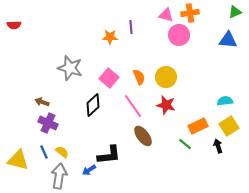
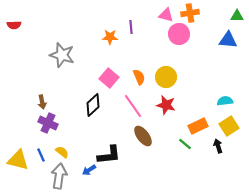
green triangle: moved 2 px right, 4 px down; rotated 24 degrees clockwise
pink circle: moved 1 px up
gray star: moved 8 px left, 13 px up
brown arrow: rotated 120 degrees counterclockwise
blue line: moved 3 px left, 3 px down
